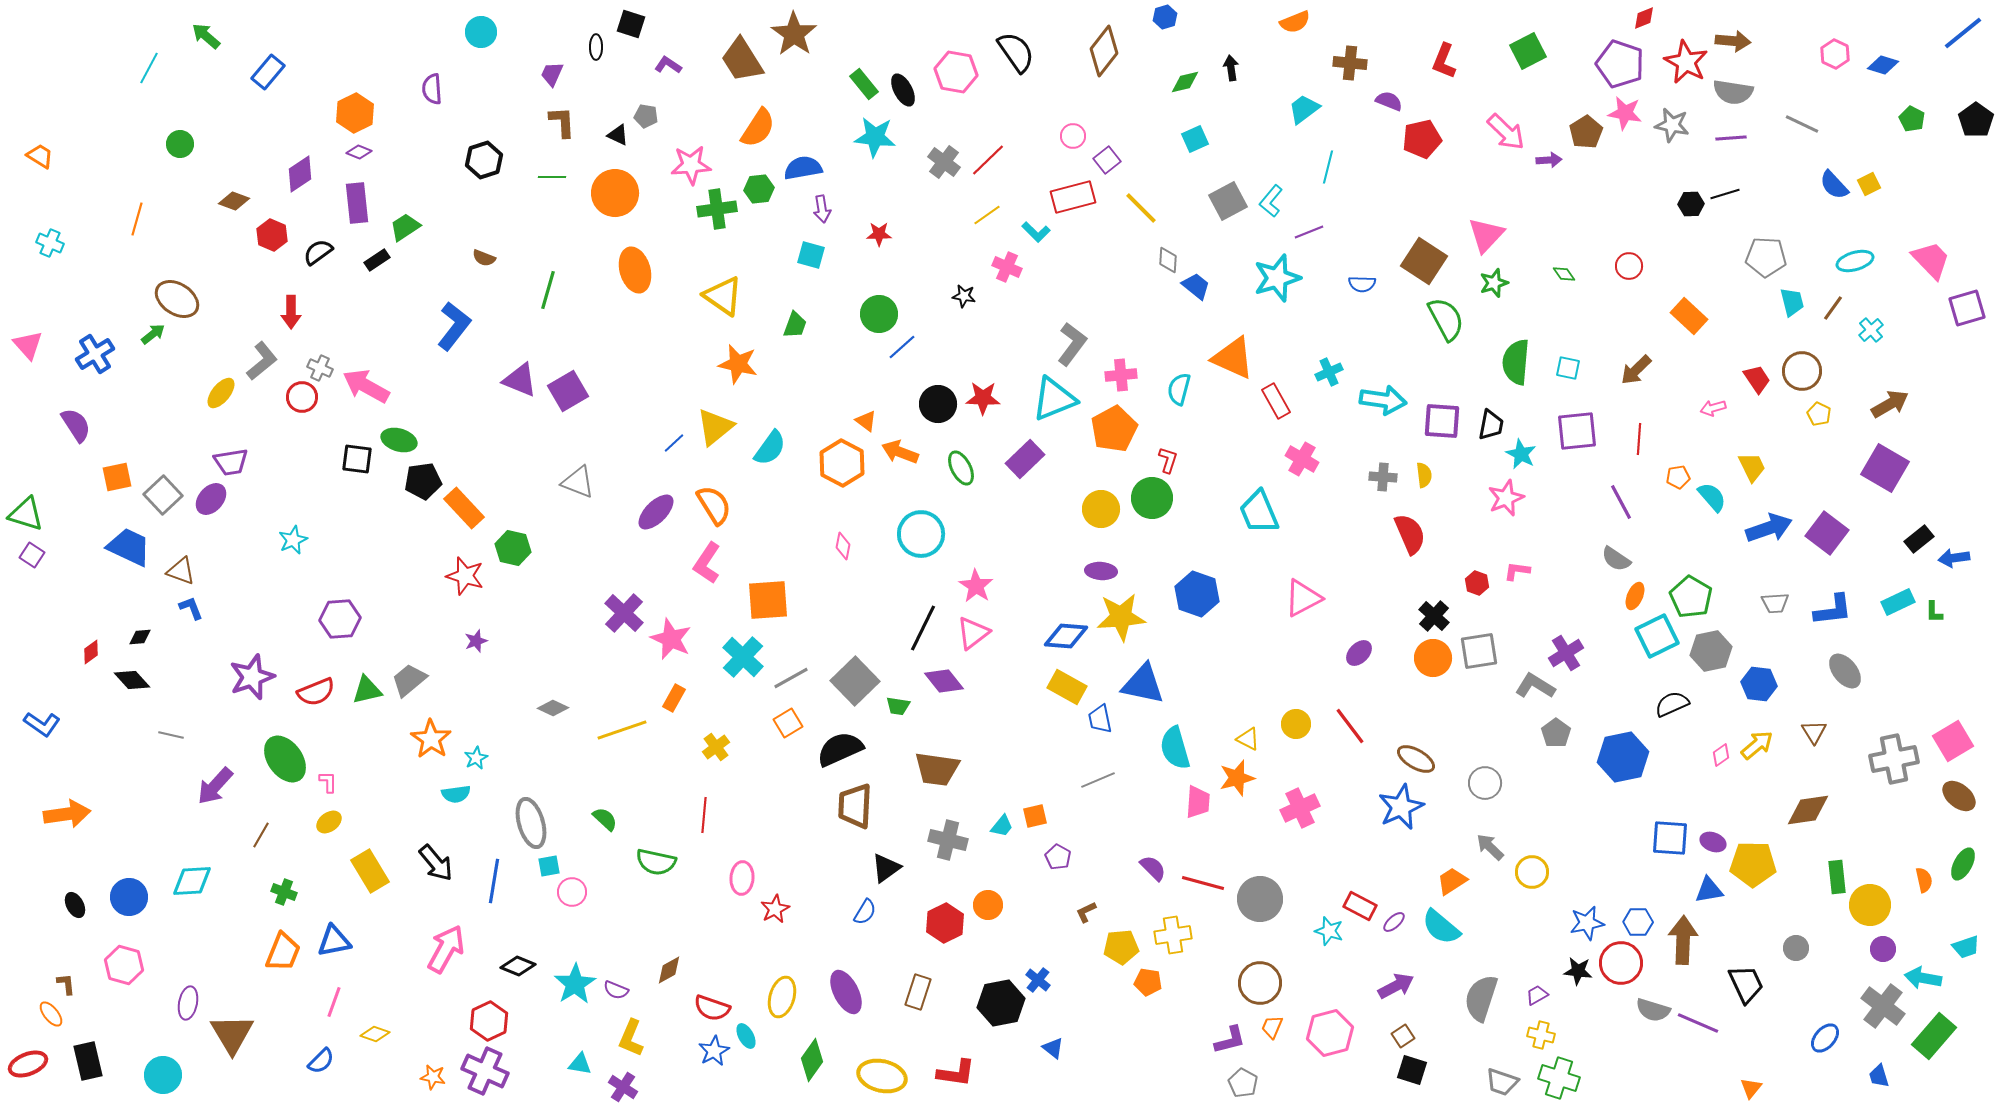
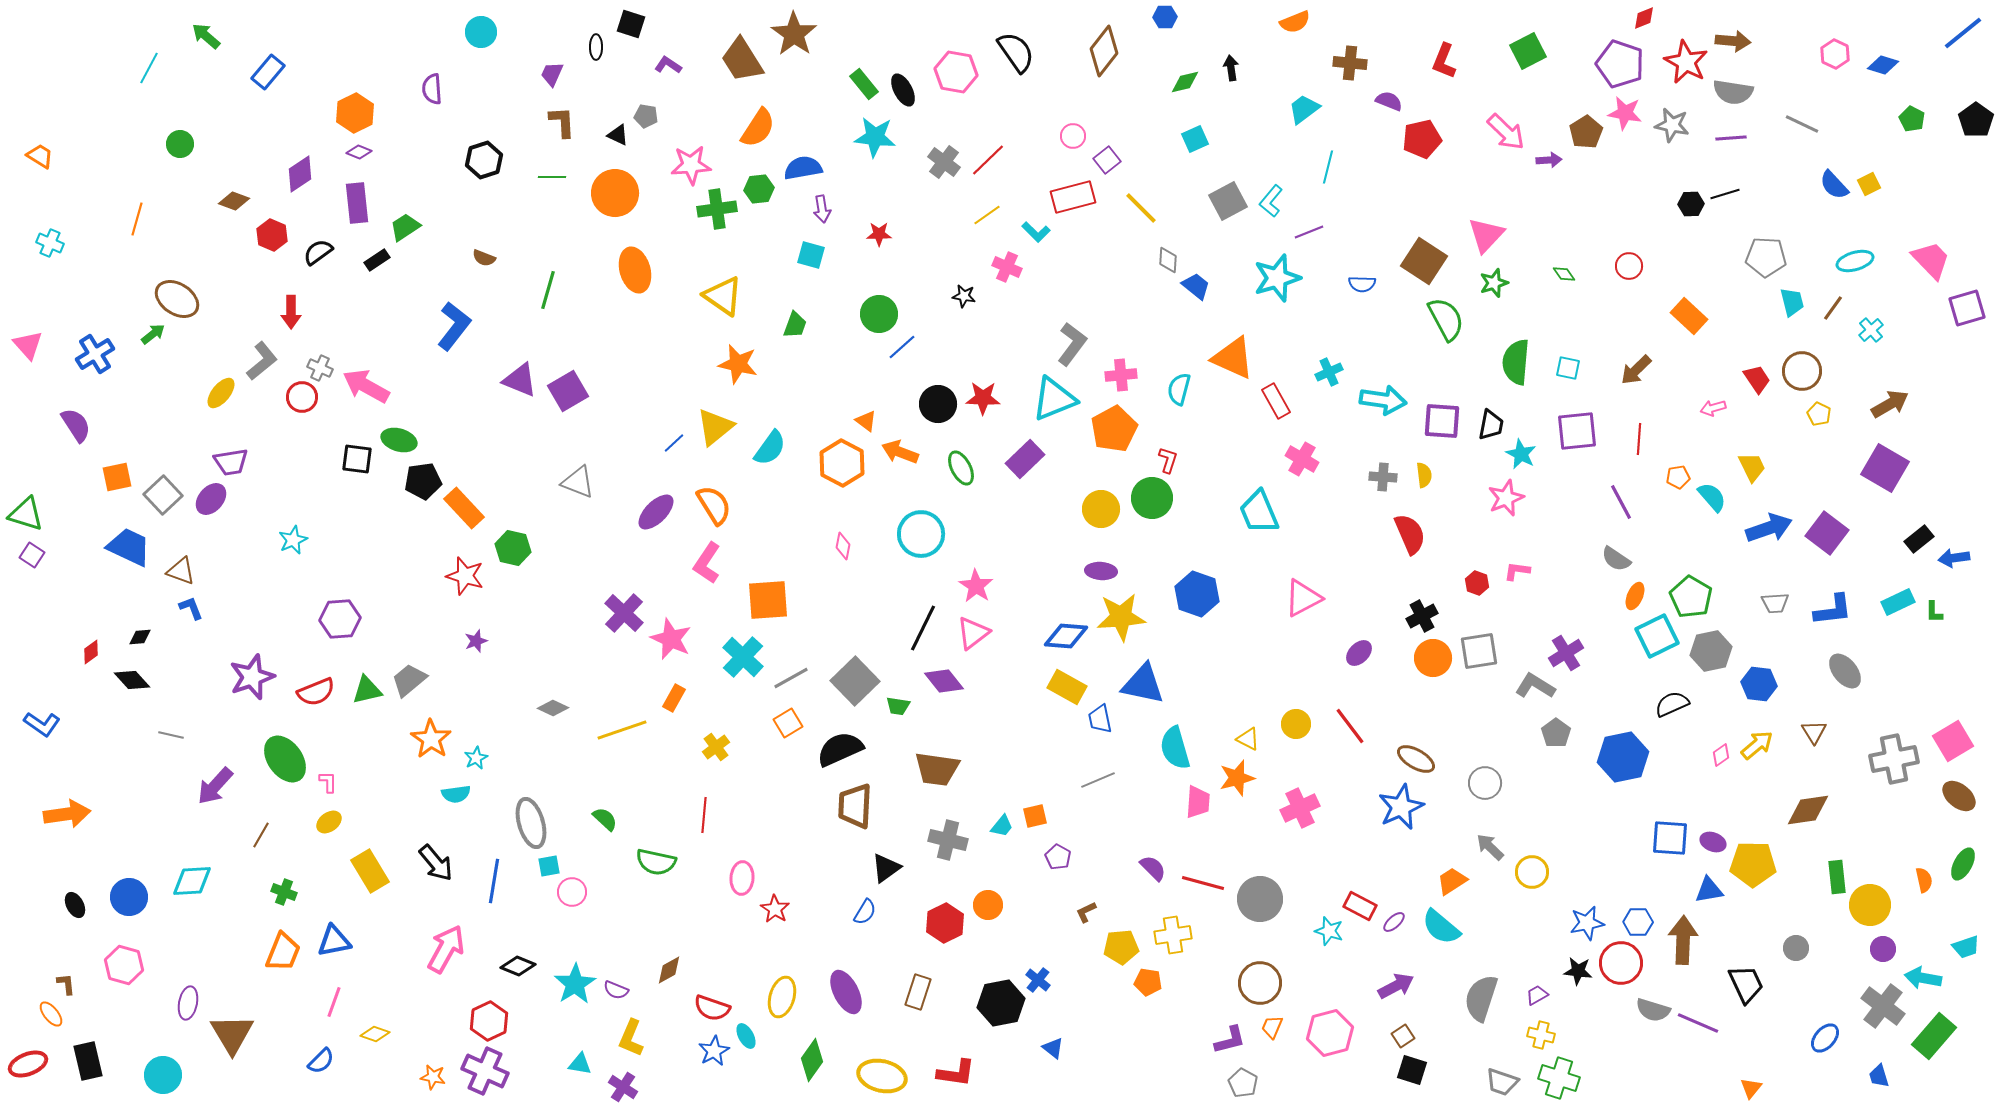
blue hexagon at (1165, 17): rotated 15 degrees clockwise
black cross at (1434, 616): moved 12 px left; rotated 20 degrees clockwise
red star at (775, 909): rotated 12 degrees counterclockwise
